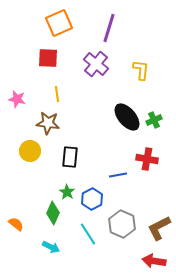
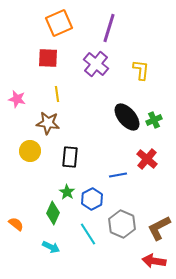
red cross: rotated 30 degrees clockwise
